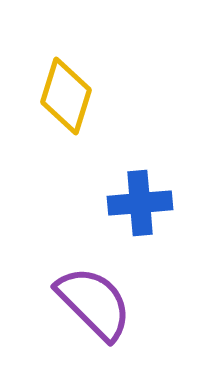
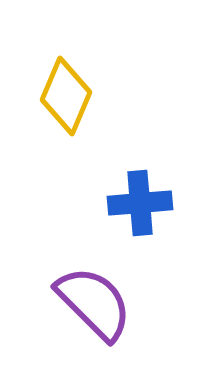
yellow diamond: rotated 6 degrees clockwise
